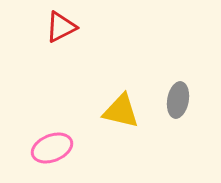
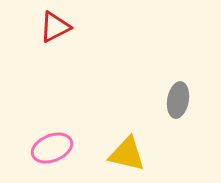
red triangle: moved 6 px left
yellow triangle: moved 6 px right, 43 px down
